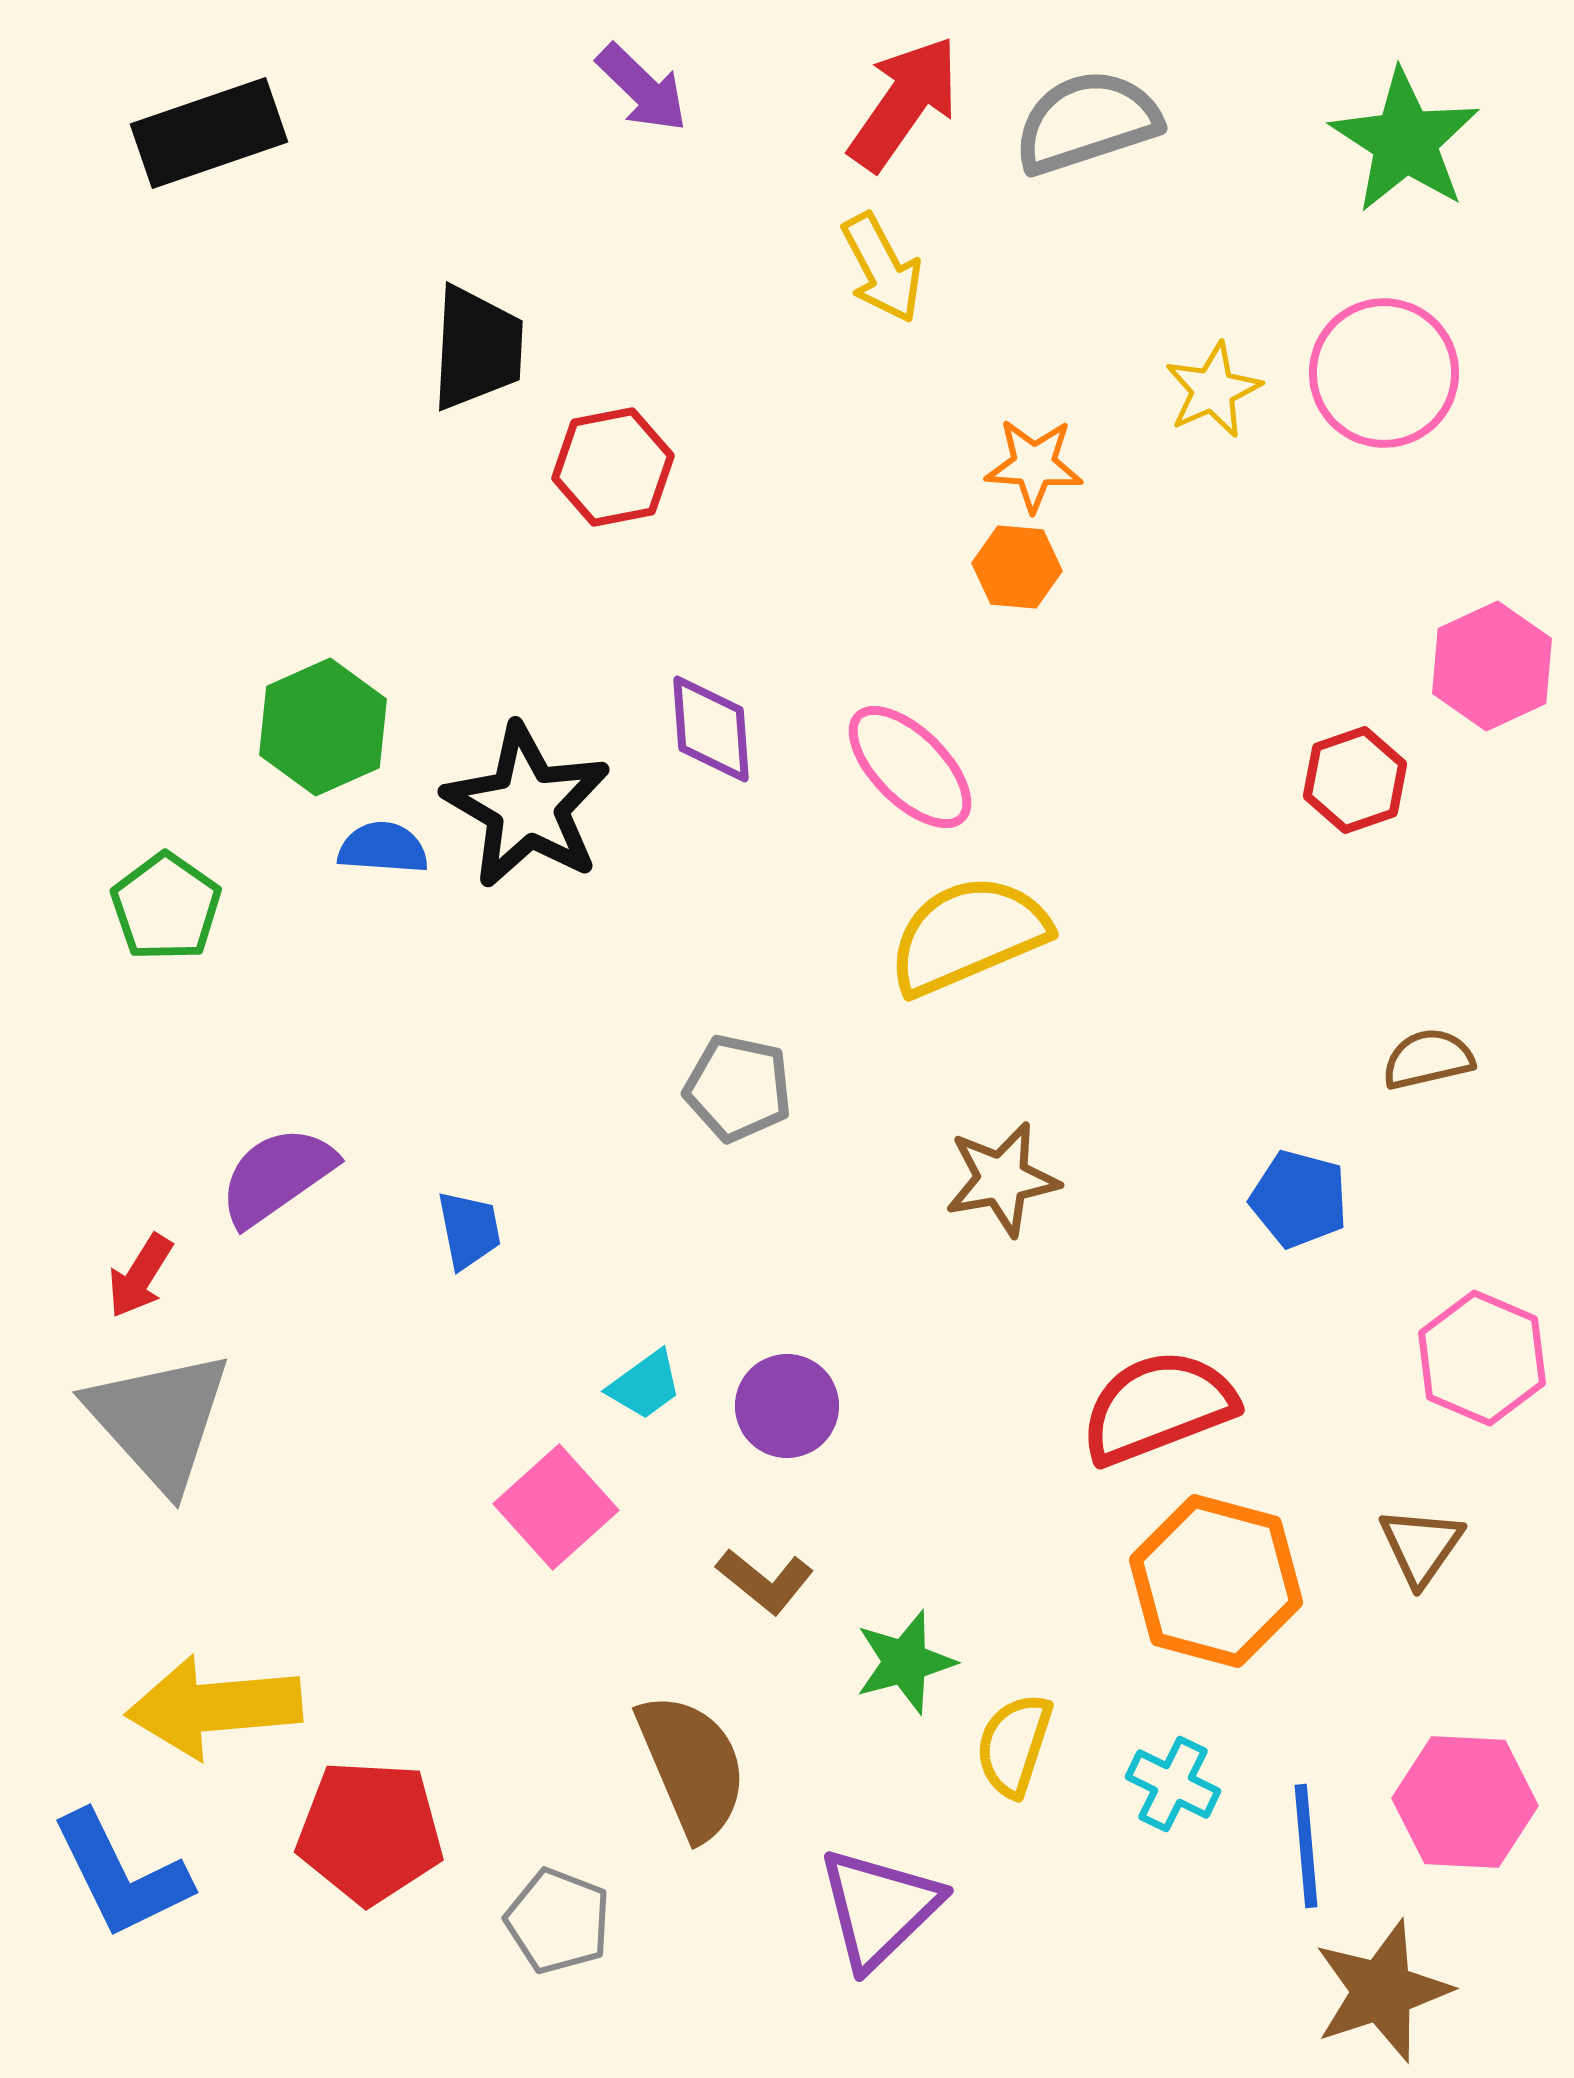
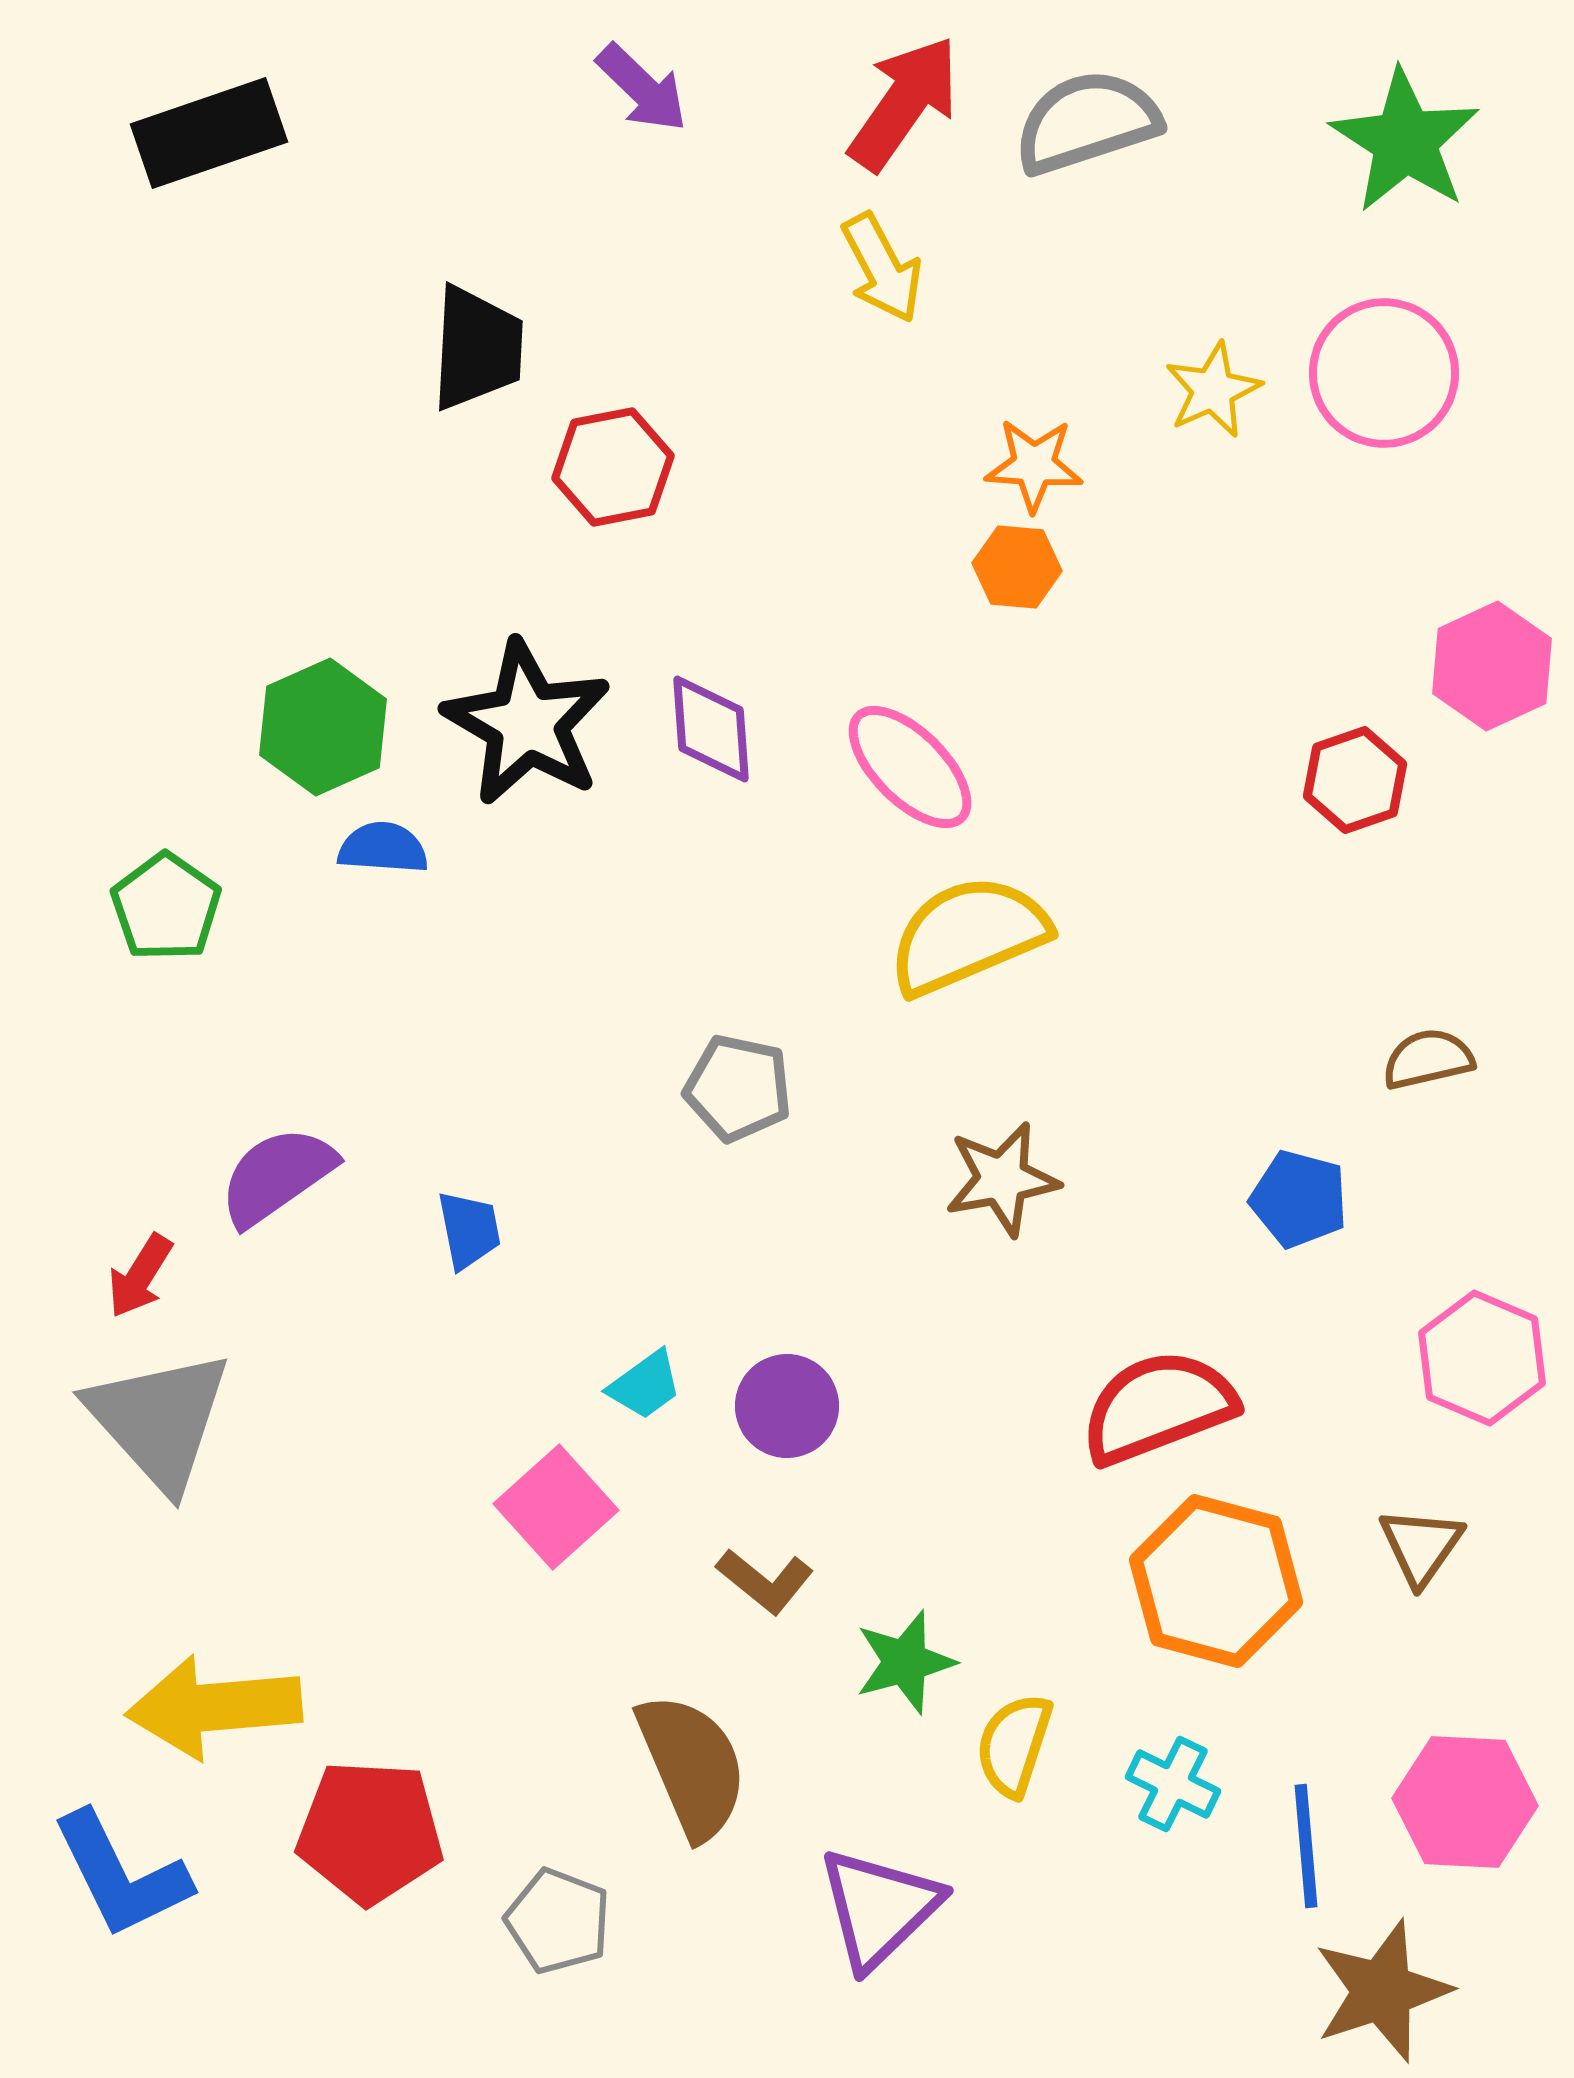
black star at (527, 806): moved 83 px up
